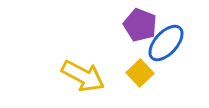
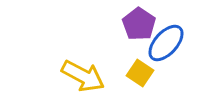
purple pentagon: moved 1 px left, 1 px up; rotated 12 degrees clockwise
yellow square: rotated 12 degrees counterclockwise
